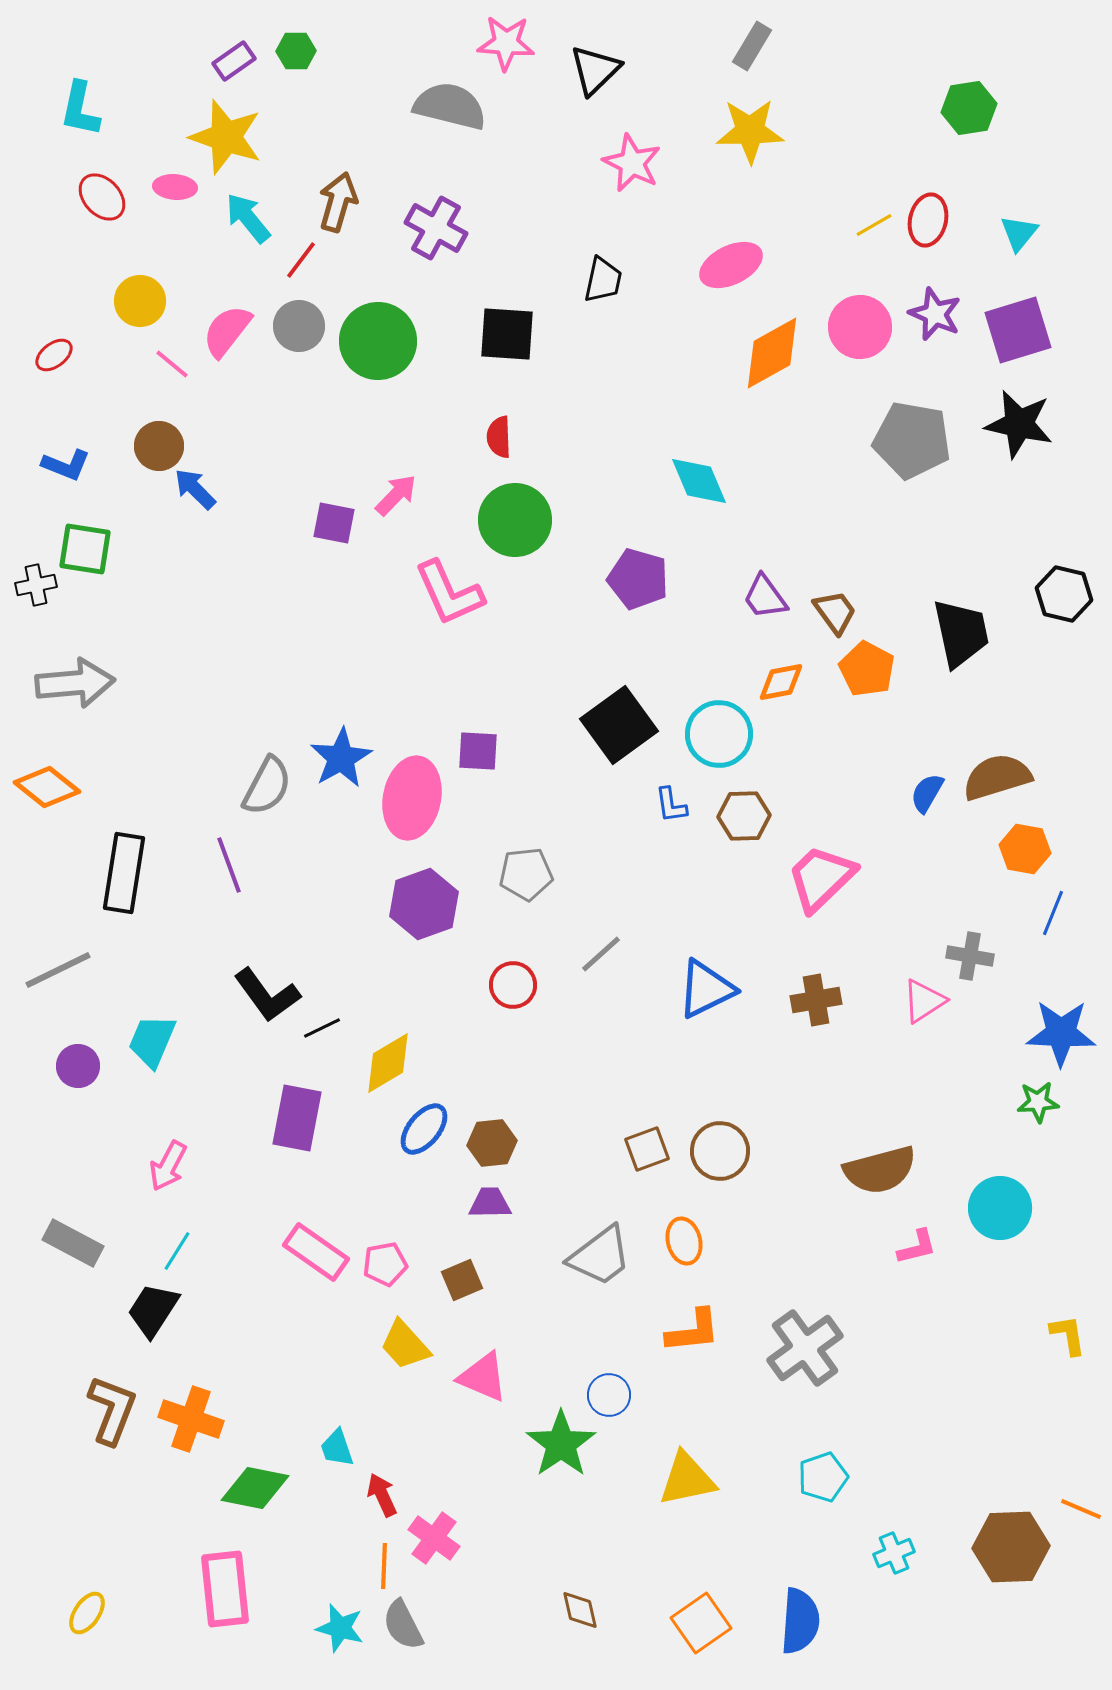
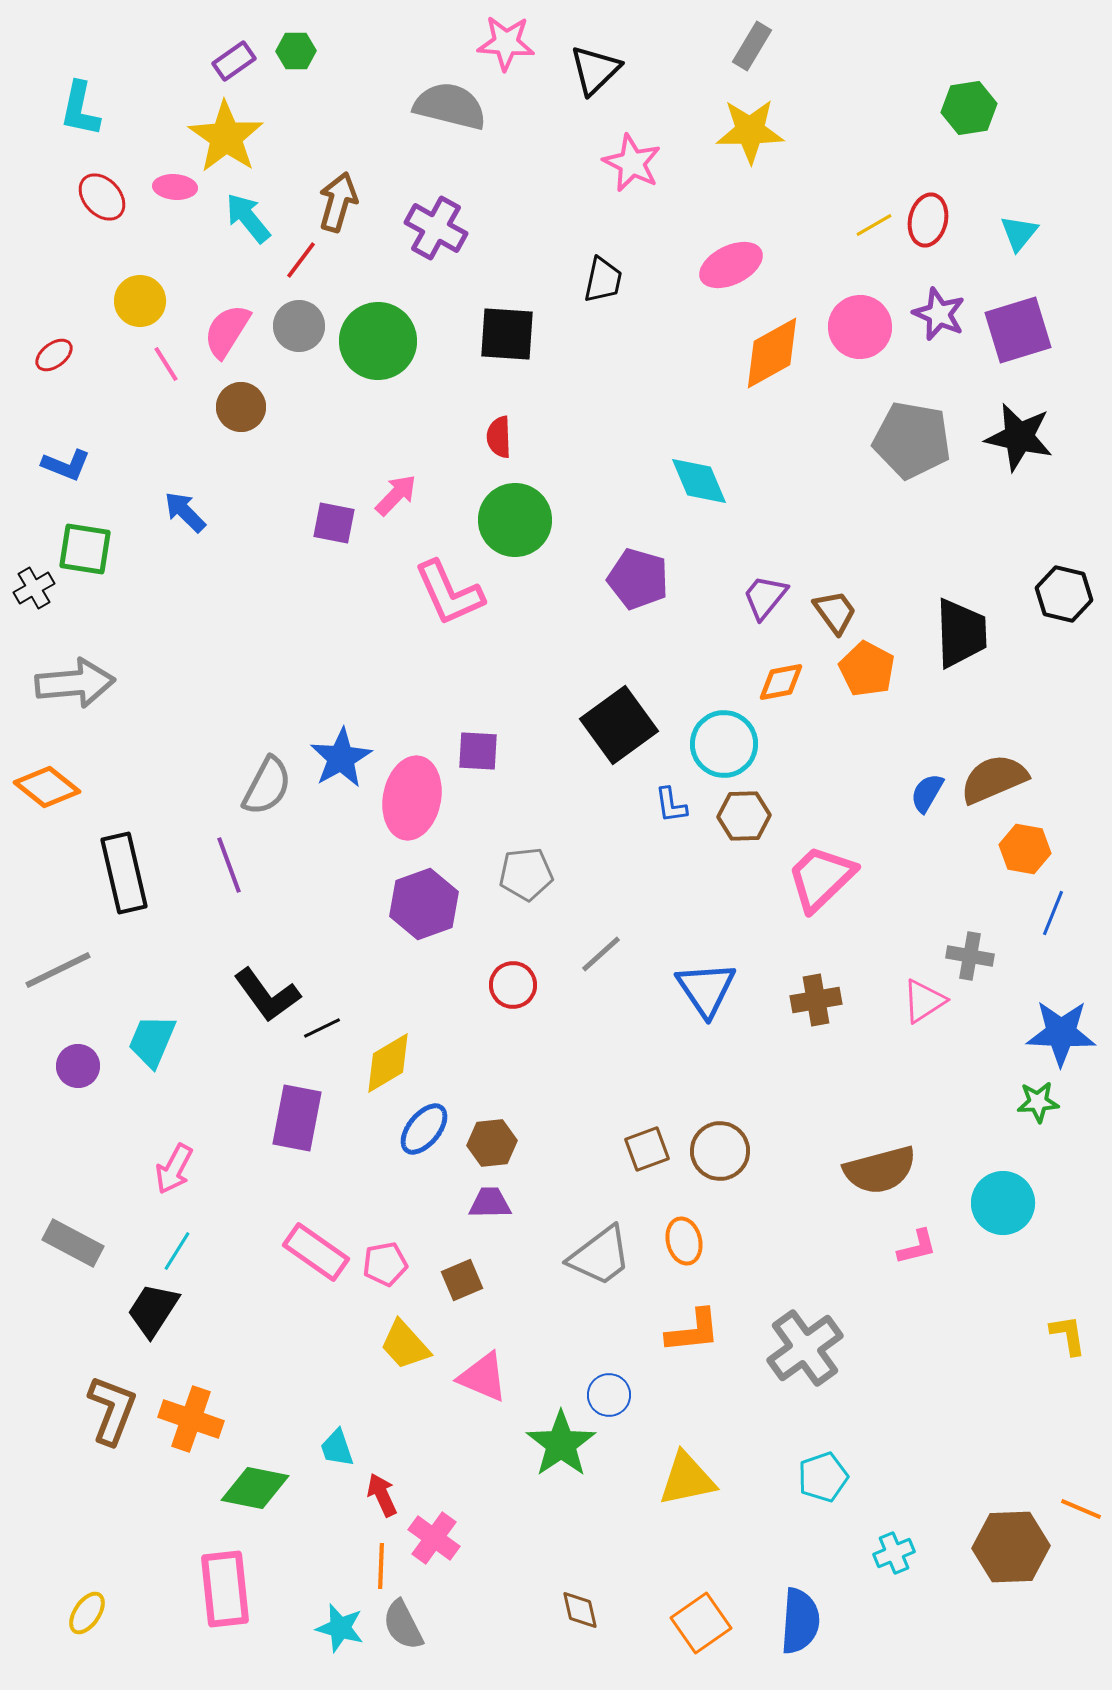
yellow star at (226, 137): rotated 16 degrees clockwise
purple star at (935, 314): moved 4 px right
pink semicircle at (227, 331): rotated 6 degrees counterclockwise
pink line at (172, 364): moved 6 px left; rotated 18 degrees clockwise
black star at (1019, 424): moved 13 px down
brown circle at (159, 446): moved 82 px right, 39 px up
blue arrow at (195, 489): moved 10 px left, 23 px down
black cross at (36, 585): moved 2 px left, 3 px down; rotated 18 degrees counterclockwise
purple trapezoid at (765, 597): rotated 75 degrees clockwise
black trapezoid at (961, 633): rotated 10 degrees clockwise
cyan circle at (719, 734): moved 5 px right, 10 px down
brown semicircle at (997, 777): moved 3 px left, 2 px down; rotated 6 degrees counterclockwise
black rectangle at (124, 873): rotated 22 degrees counterclockwise
blue triangle at (706, 989): rotated 38 degrees counterclockwise
pink arrow at (168, 1166): moved 6 px right, 3 px down
cyan circle at (1000, 1208): moved 3 px right, 5 px up
orange line at (384, 1566): moved 3 px left
